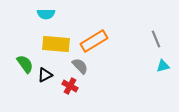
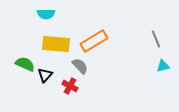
green semicircle: rotated 30 degrees counterclockwise
black triangle: rotated 21 degrees counterclockwise
